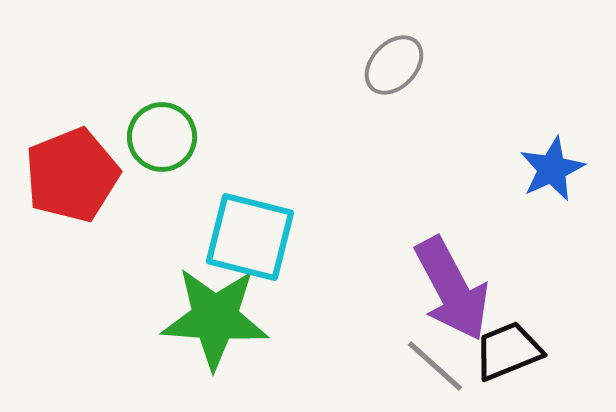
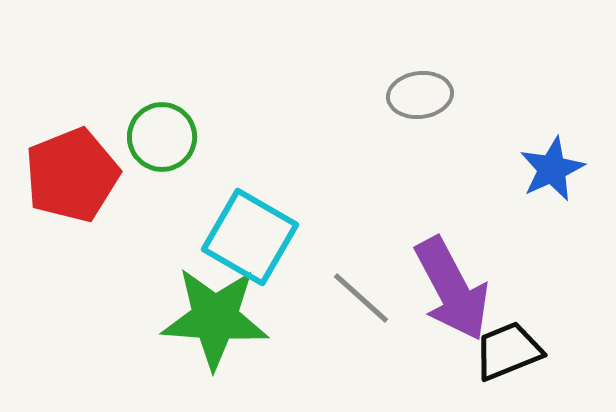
gray ellipse: moved 26 px right, 30 px down; rotated 40 degrees clockwise
cyan square: rotated 16 degrees clockwise
gray line: moved 74 px left, 68 px up
